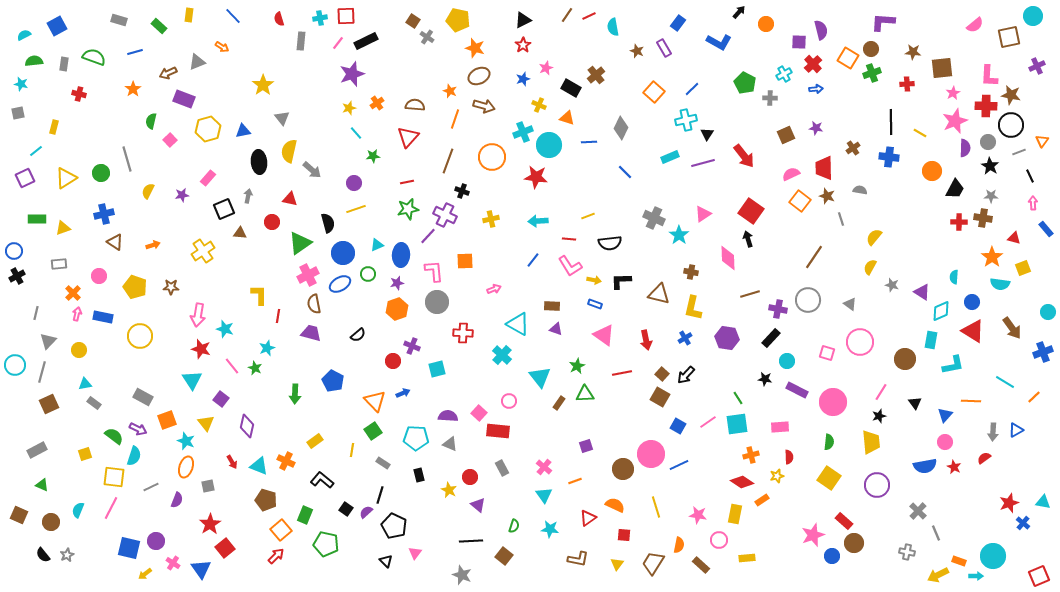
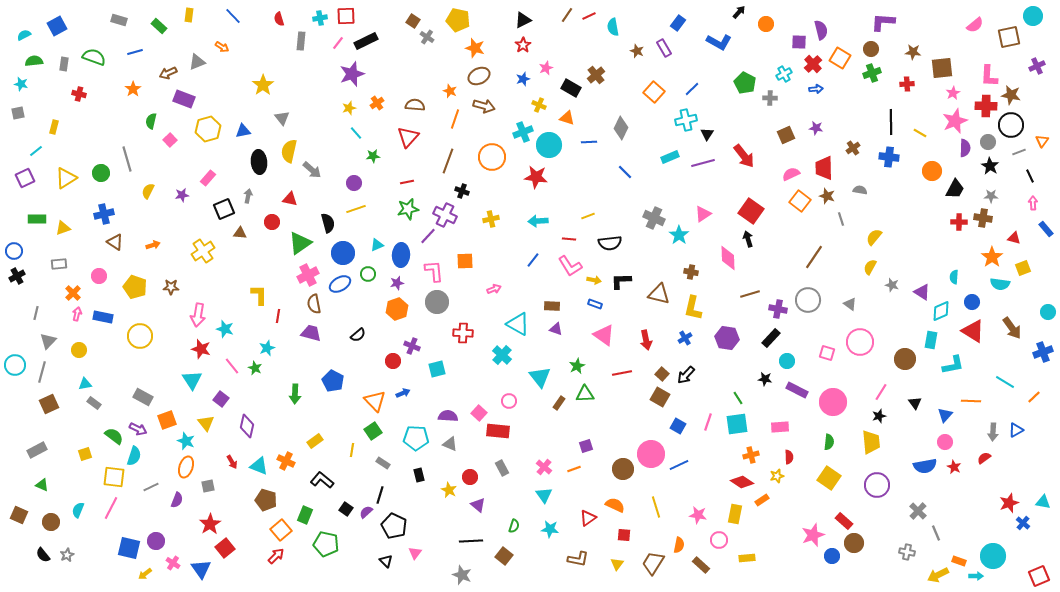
orange square at (848, 58): moved 8 px left
pink line at (708, 422): rotated 36 degrees counterclockwise
orange line at (575, 481): moved 1 px left, 12 px up
